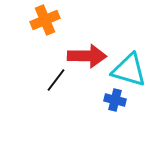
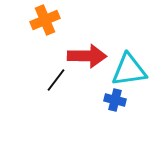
cyan triangle: rotated 24 degrees counterclockwise
